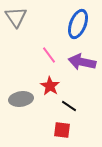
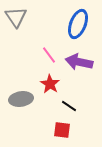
purple arrow: moved 3 px left
red star: moved 2 px up
